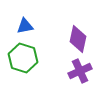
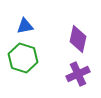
purple cross: moved 2 px left, 3 px down
